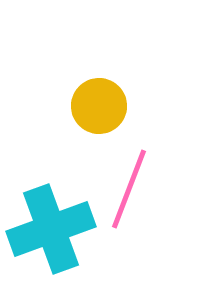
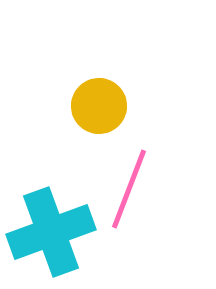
cyan cross: moved 3 px down
